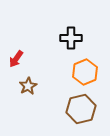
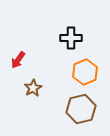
red arrow: moved 2 px right, 1 px down
brown star: moved 5 px right, 2 px down
